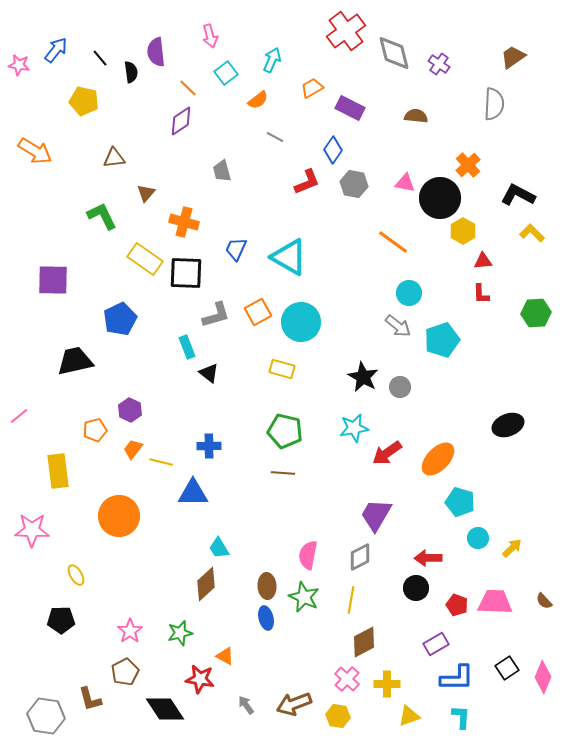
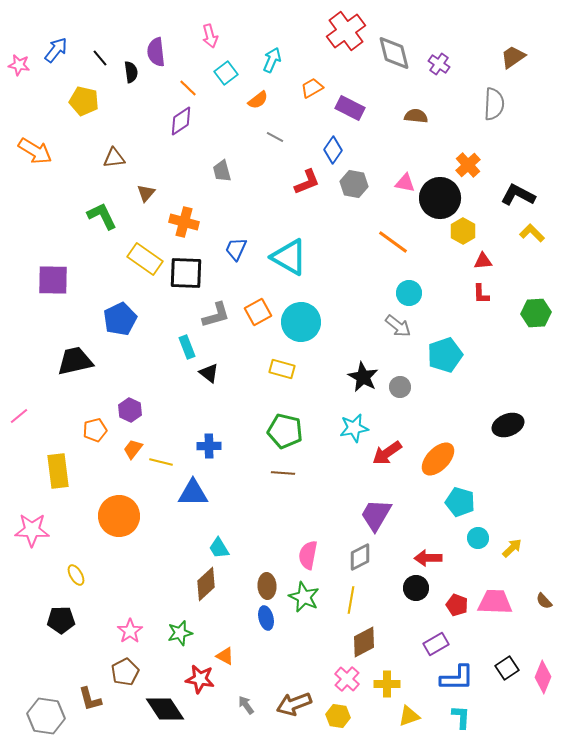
cyan pentagon at (442, 340): moved 3 px right, 15 px down
